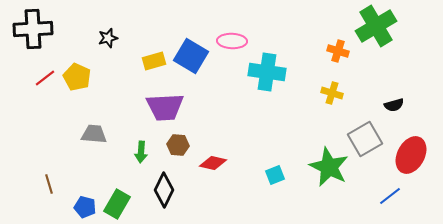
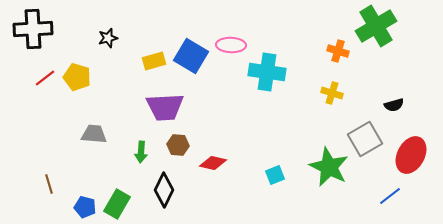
pink ellipse: moved 1 px left, 4 px down
yellow pentagon: rotated 8 degrees counterclockwise
